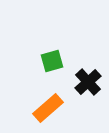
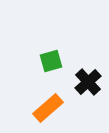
green square: moved 1 px left
